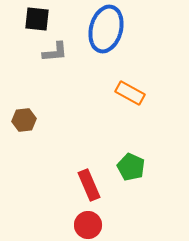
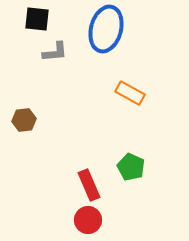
red circle: moved 5 px up
